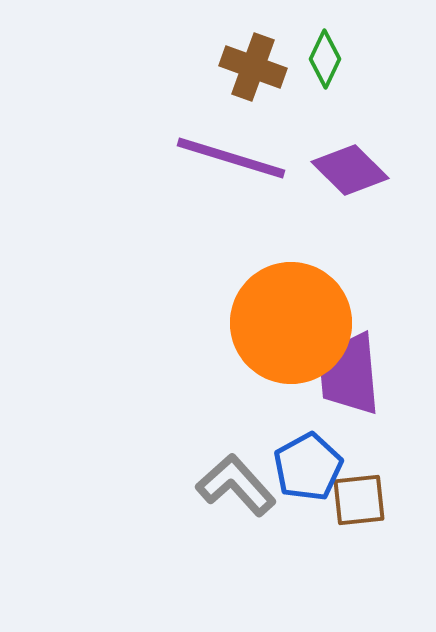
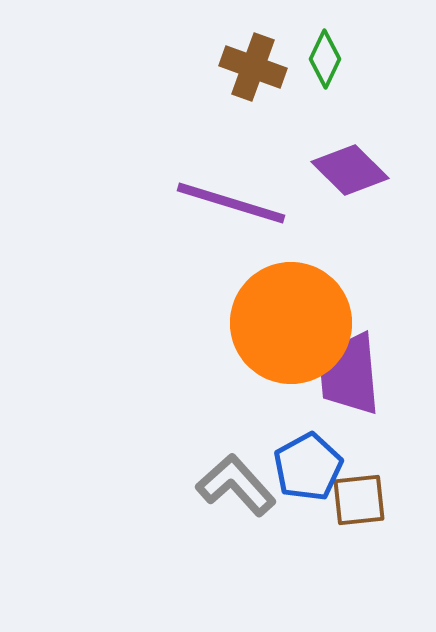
purple line: moved 45 px down
